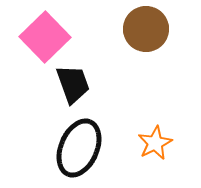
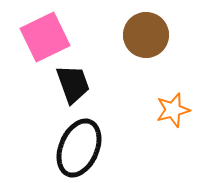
brown circle: moved 6 px down
pink square: rotated 18 degrees clockwise
orange star: moved 18 px right, 33 px up; rotated 12 degrees clockwise
